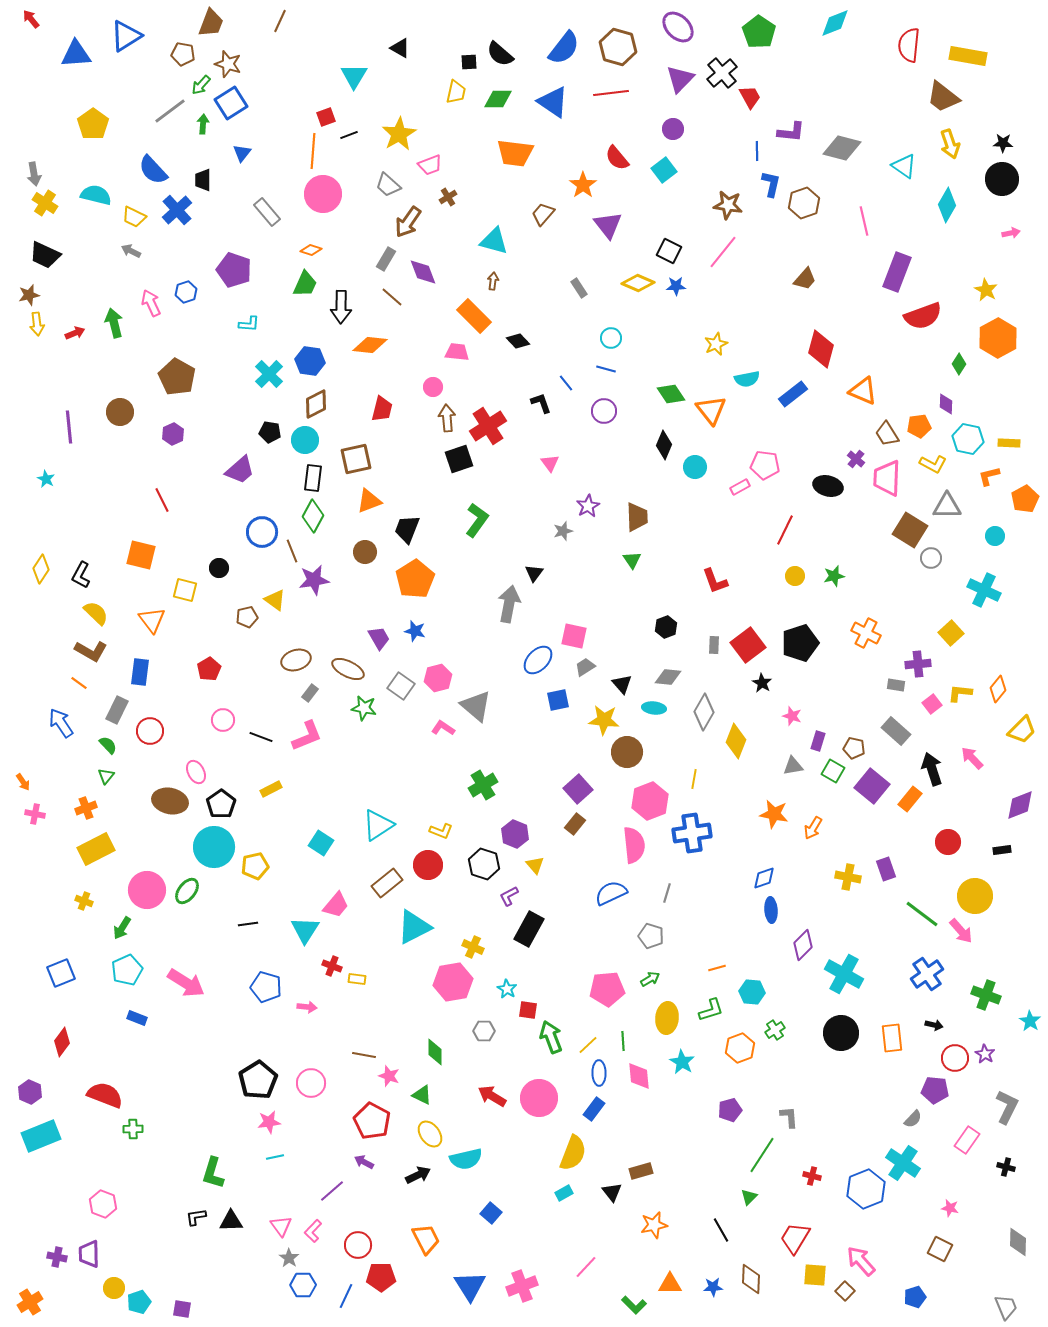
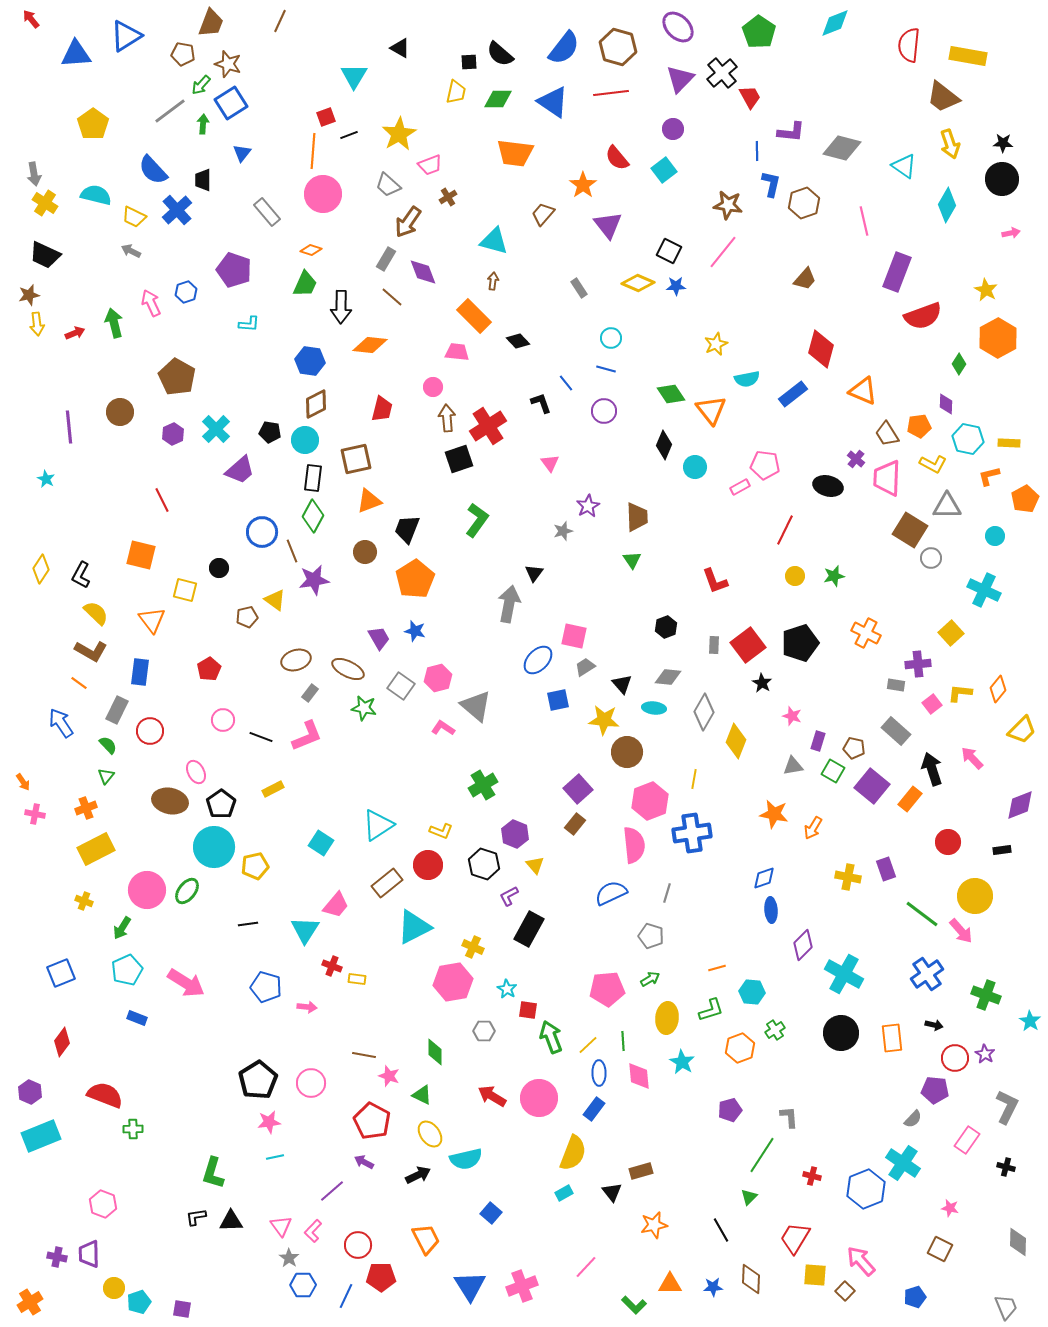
cyan cross at (269, 374): moved 53 px left, 55 px down
yellow rectangle at (271, 789): moved 2 px right
